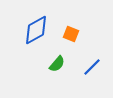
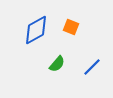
orange square: moved 7 px up
